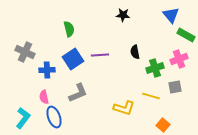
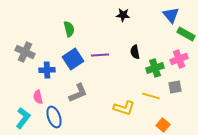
green rectangle: moved 1 px up
pink semicircle: moved 6 px left
